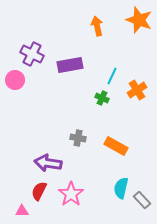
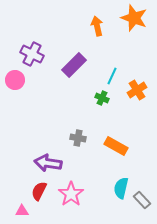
orange star: moved 5 px left, 2 px up
purple rectangle: moved 4 px right; rotated 35 degrees counterclockwise
